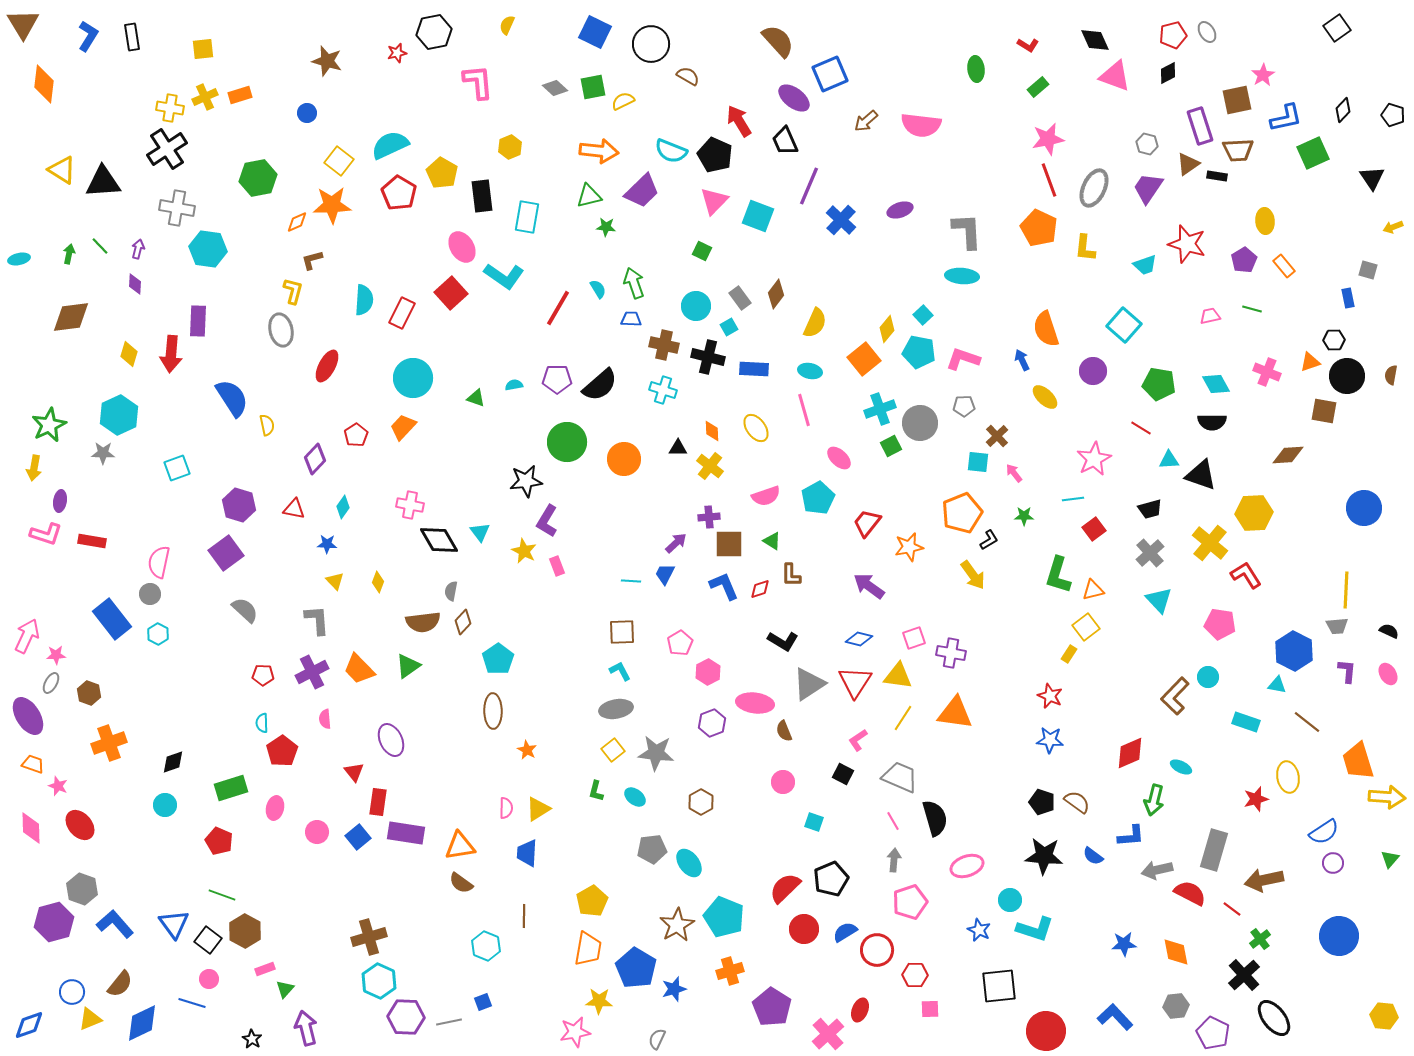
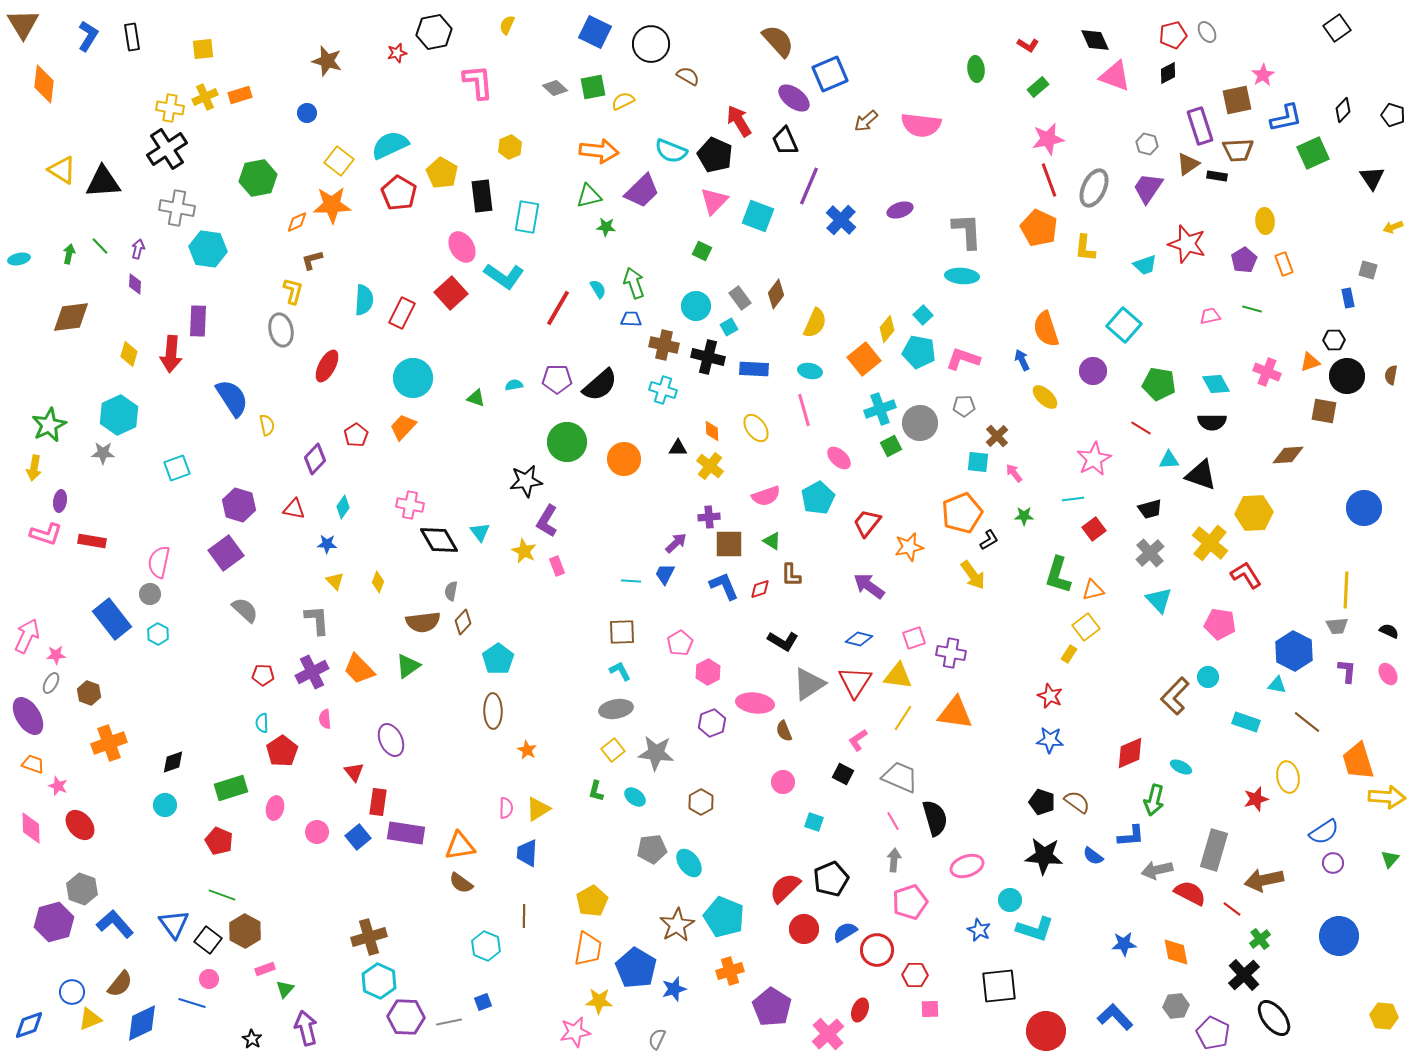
orange rectangle at (1284, 266): moved 2 px up; rotated 20 degrees clockwise
